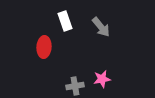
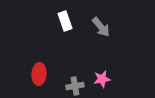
red ellipse: moved 5 px left, 27 px down
